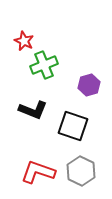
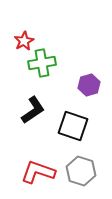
red star: rotated 18 degrees clockwise
green cross: moved 2 px left, 2 px up; rotated 12 degrees clockwise
black L-shape: rotated 56 degrees counterclockwise
gray hexagon: rotated 8 degrees counterclockwise
